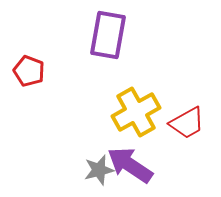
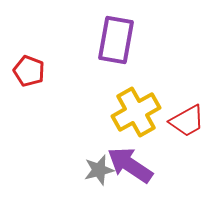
purple rectangle: moved 8 px right, 5 px down
red trapezoid: moved 2 px up
